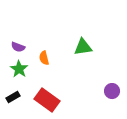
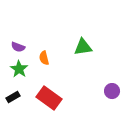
red rectangle: moved 2 px right, 2 px up
